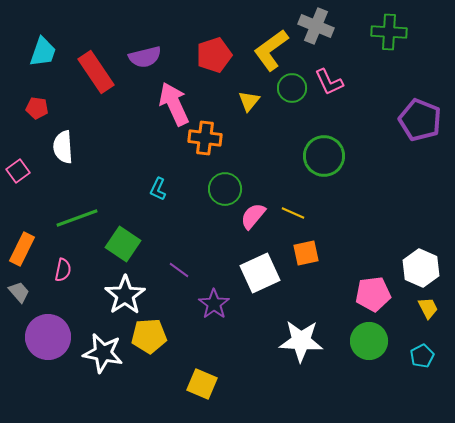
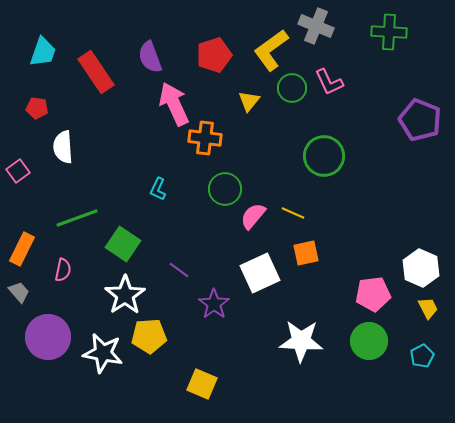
purple semicircle at (145, 57): moved 5 px right; rotated 84 degrees clockwise
